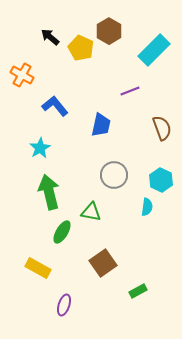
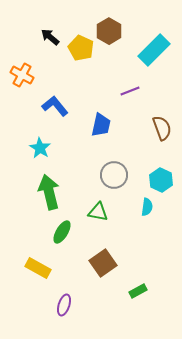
cyan star: rotated 10 degrees counterclockwise
green triangle: moved 7 px right
